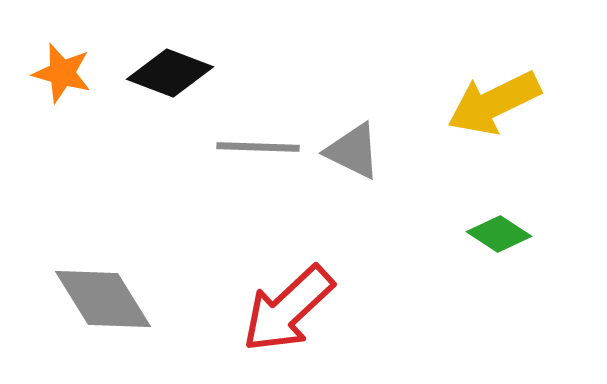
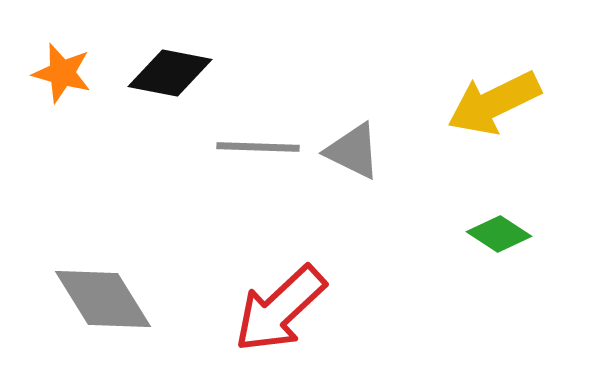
black diamond: rotated 10 degrees counterclockwise
red arrow: moved 8 px left
